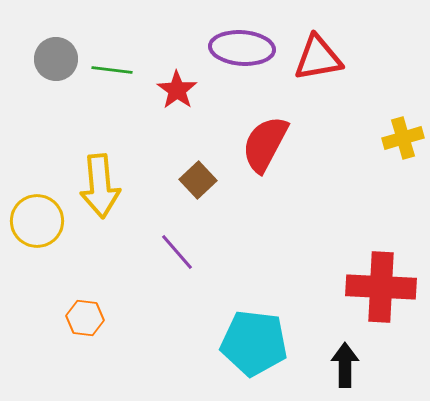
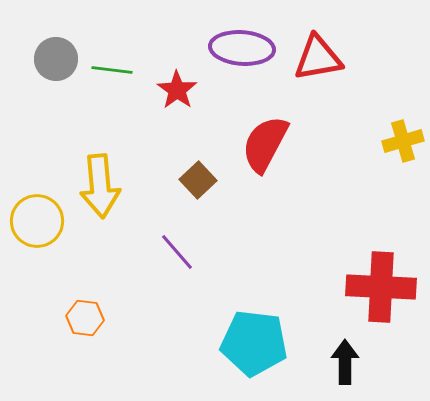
yellow cross: moved 3 px down
black arrow: moved 3 px up
